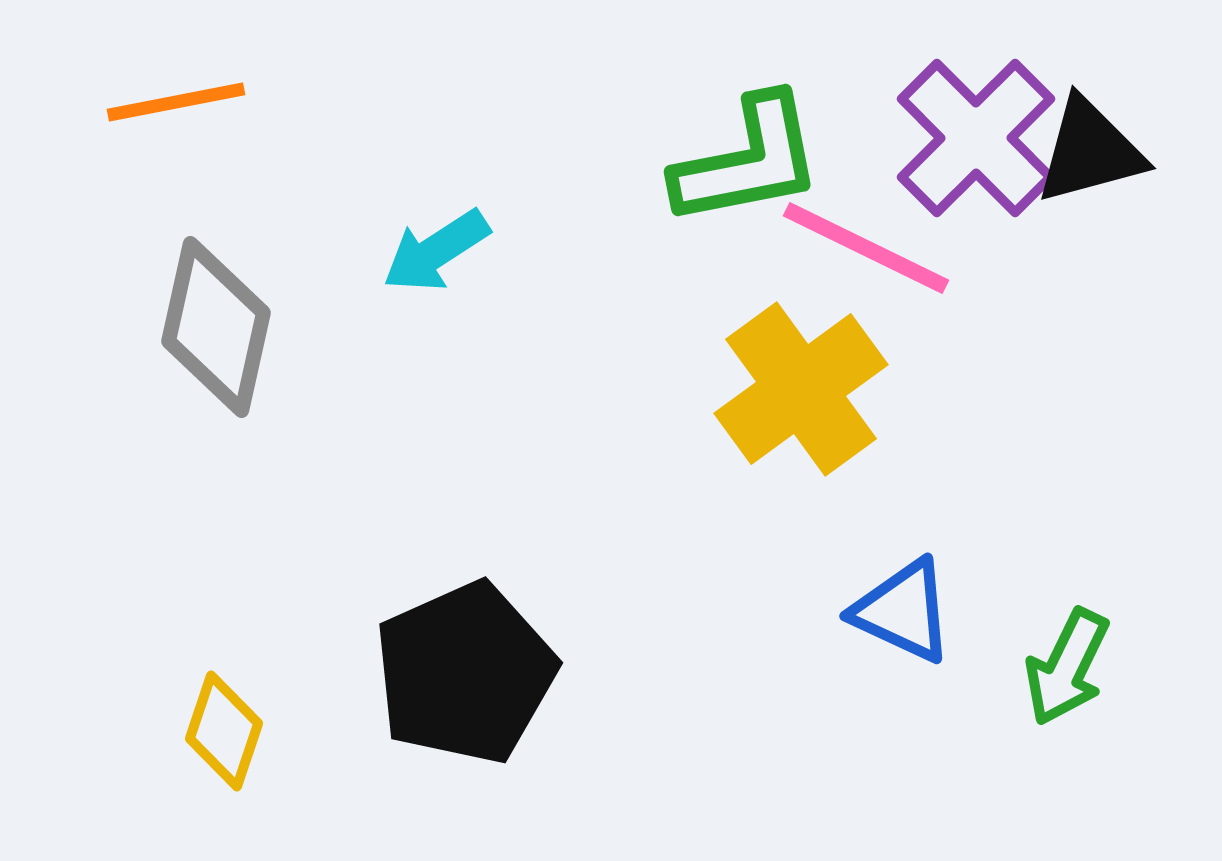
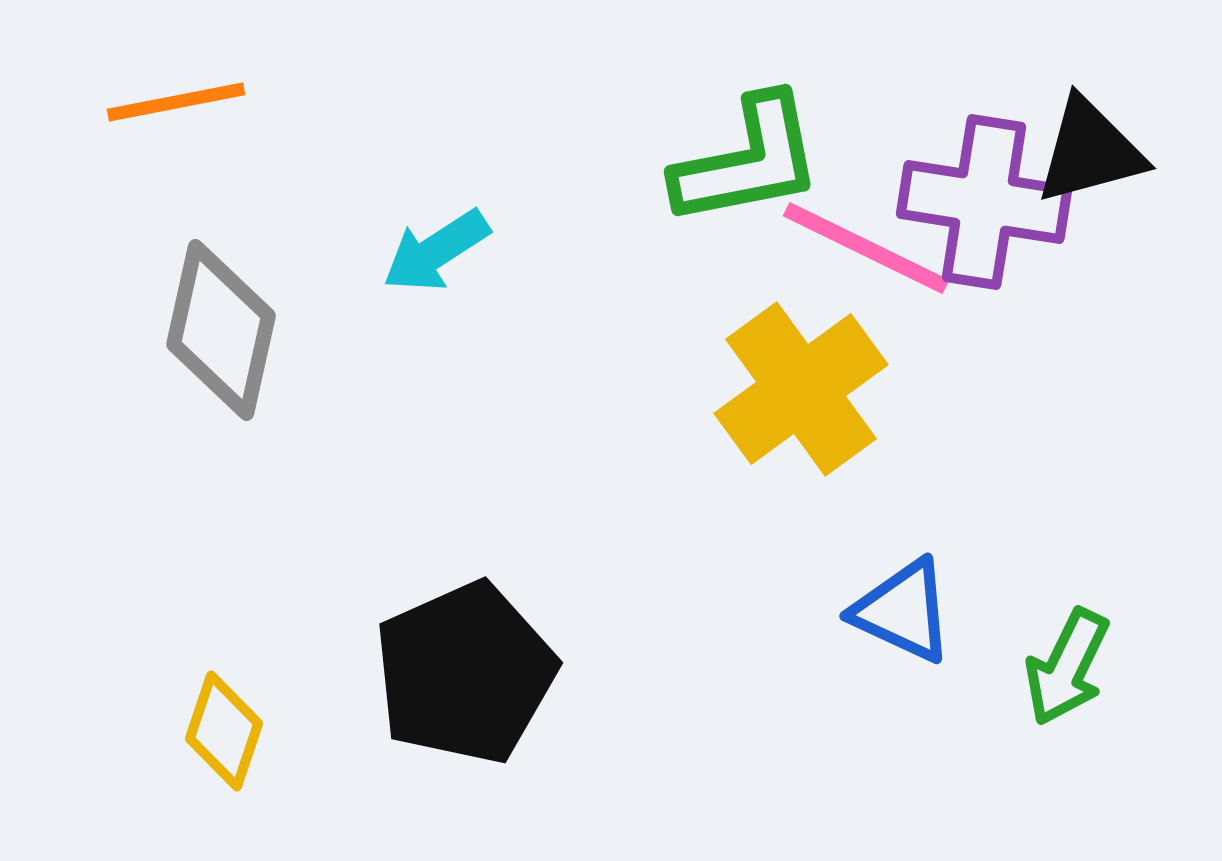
purple cross: moved 8 px right, 64 px down; rotated 36 degrees counterclockwise
gray diamond: moved 5 px right, 3 px down
